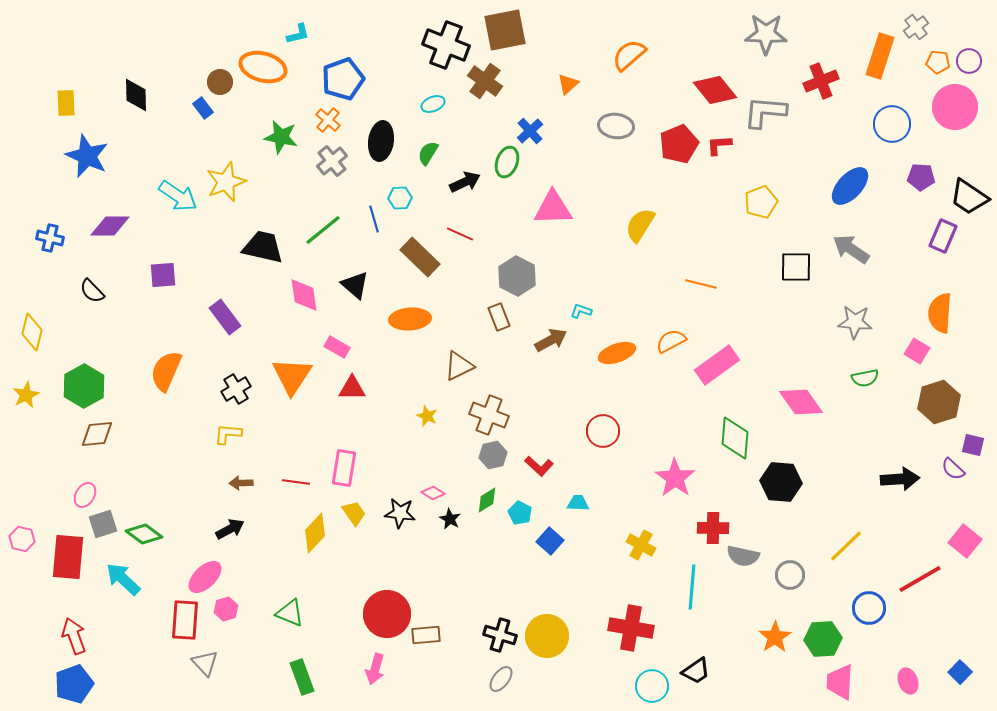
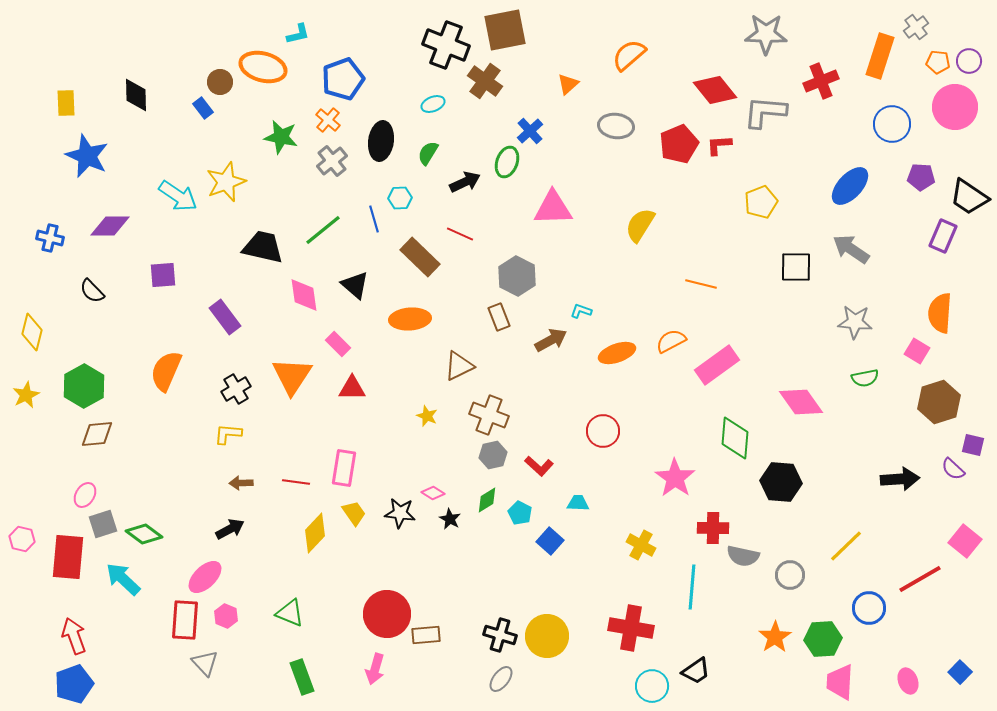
pink rectangle at (337, 347): moved 1 px right, 3 px up; rotated 15 degrees clockwise
pink hexagon at (226, 609): moved 7 px down; rotated 20 degrees counterclockwise
